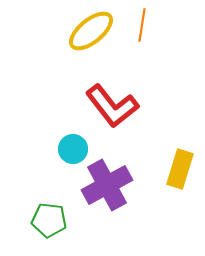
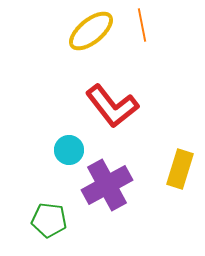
orange line: rotated 20 degrees counterclockwise
cyan circle: moved 4 px left, 1 px down
